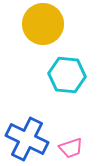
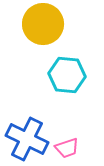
pink trapezoid: moved 4 px left
